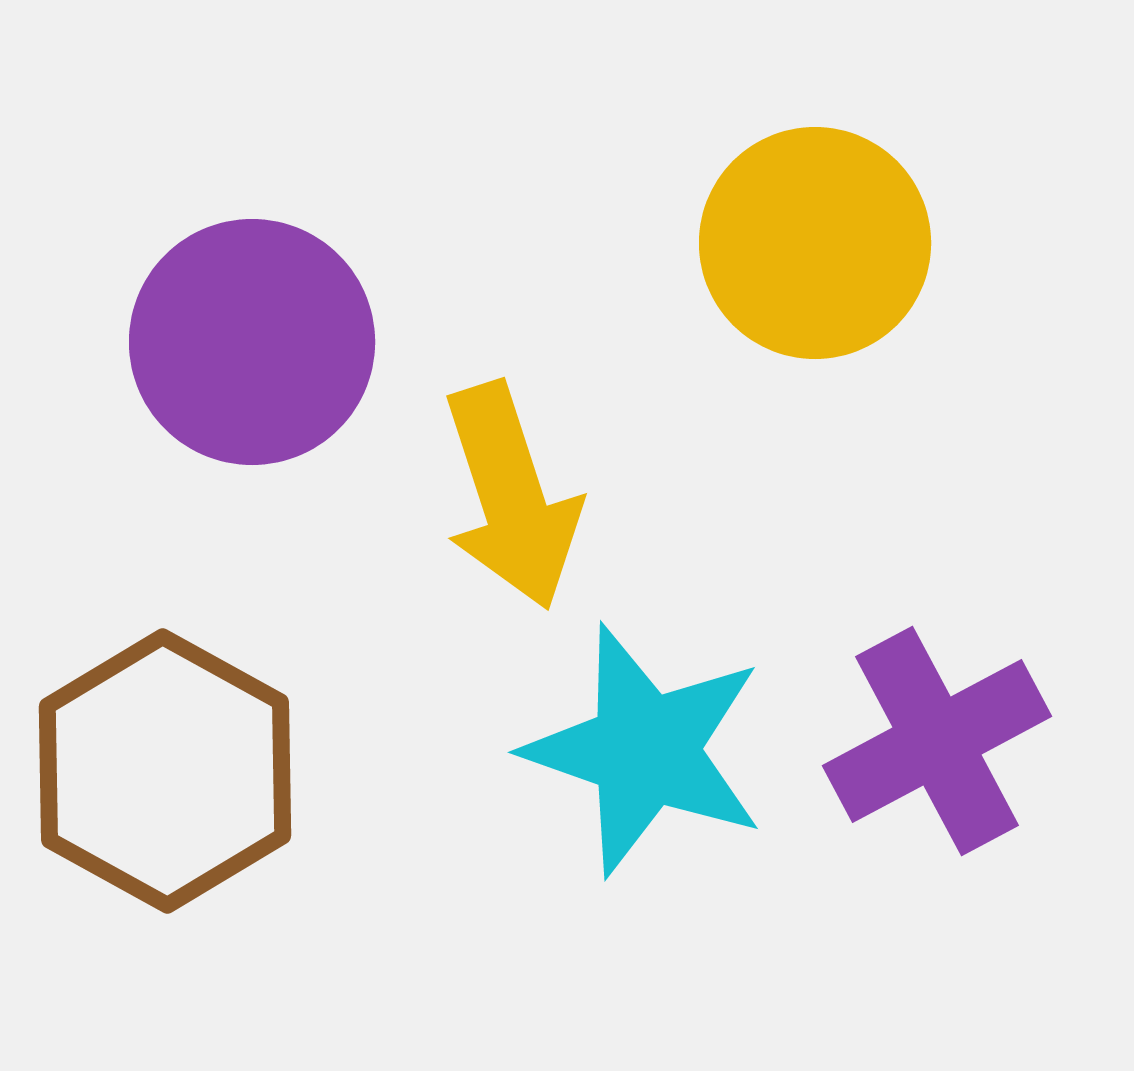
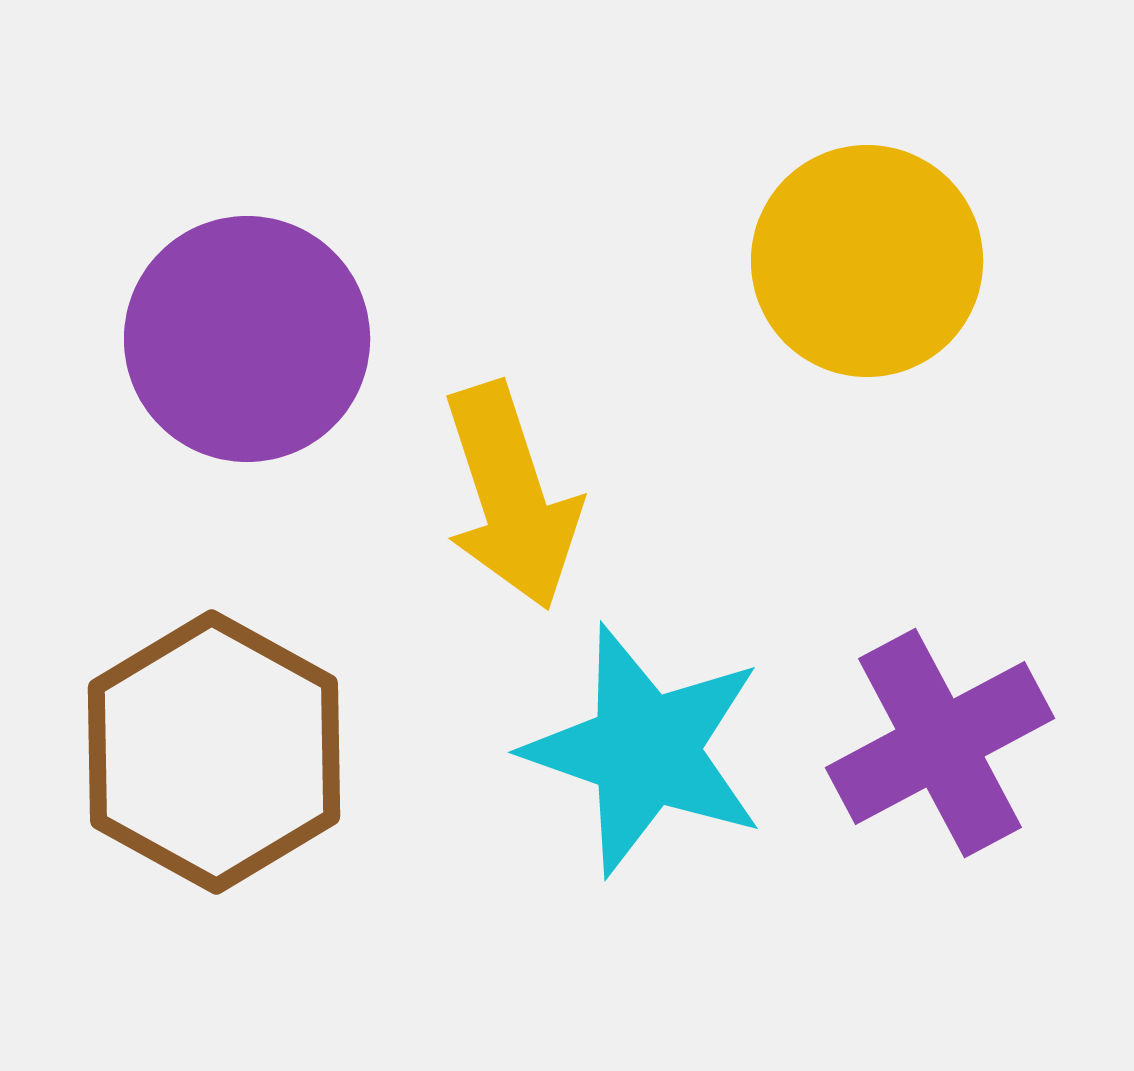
yellow circle: moved 52 px right, 18 px down
purple circle: moved 5 px left, 3 px up
purple cross: moved 3 px right, 2 px down
brown hexagon: moved 49 px right, 19 px up
